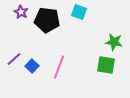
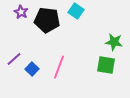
cyan square: moved 3 px left, 1 px up; rotated 14 degrees clockwise
blue square: moved 3 px down
